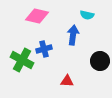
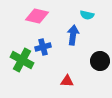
blue cross: moved 1 px left, 2 px up
